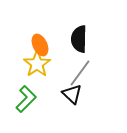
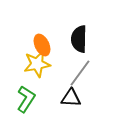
orange ellipse: moved 2 px right
yellow star: rotated 24 degrees clockwise
black triangle: moved 1 px left, 4 px down; rotated 40 degrees counterclockwise
green L-shape: rotated 12 degrees counterclockwise
